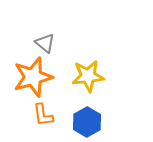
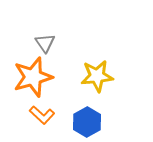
gray triangle: rotated 15 degrees clockwise
yellow star: moved 9 px right
orange L-shape: moved 1 px left; rotated 40 degrees counterclockwise
